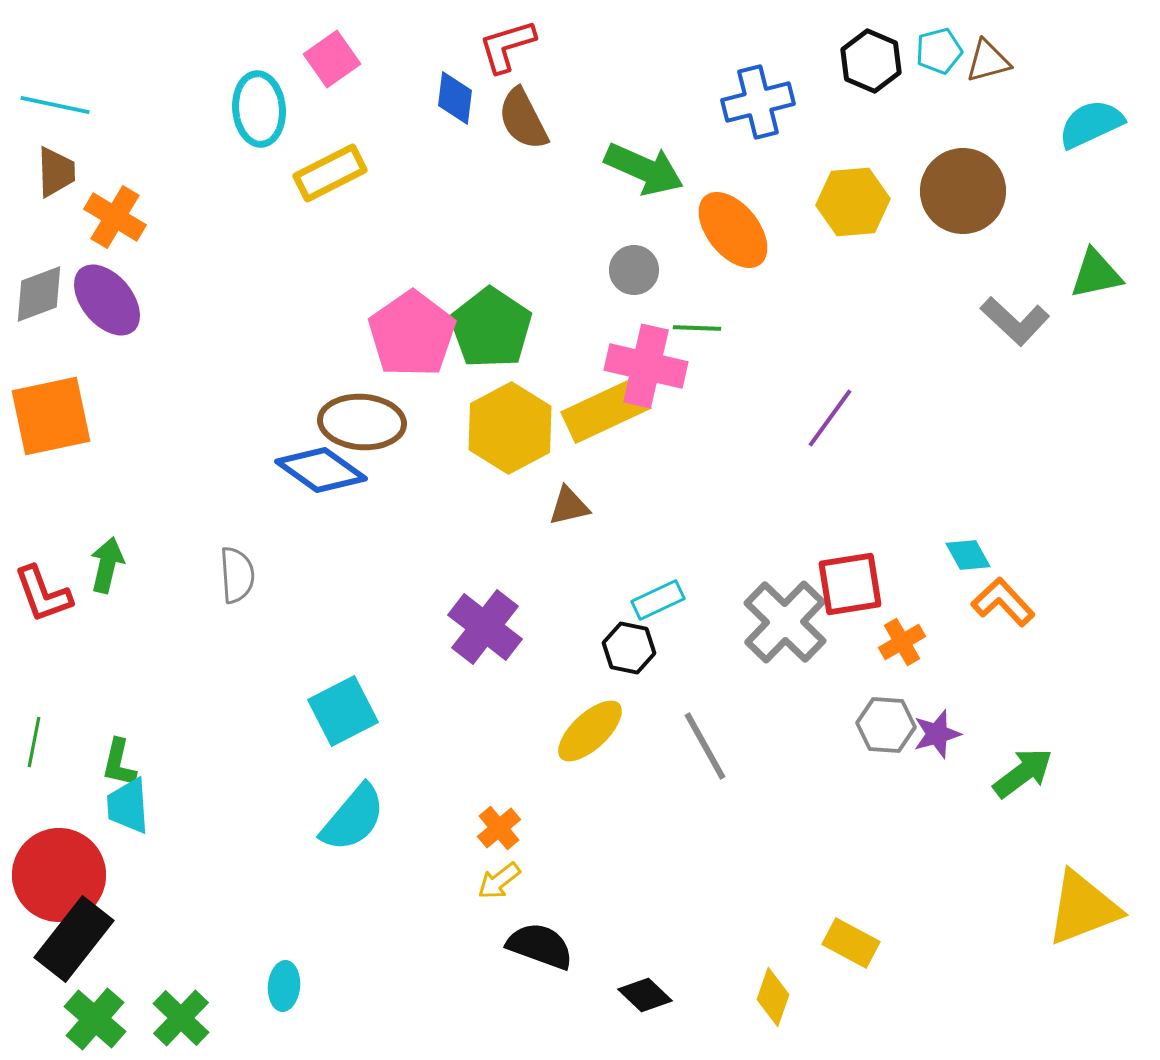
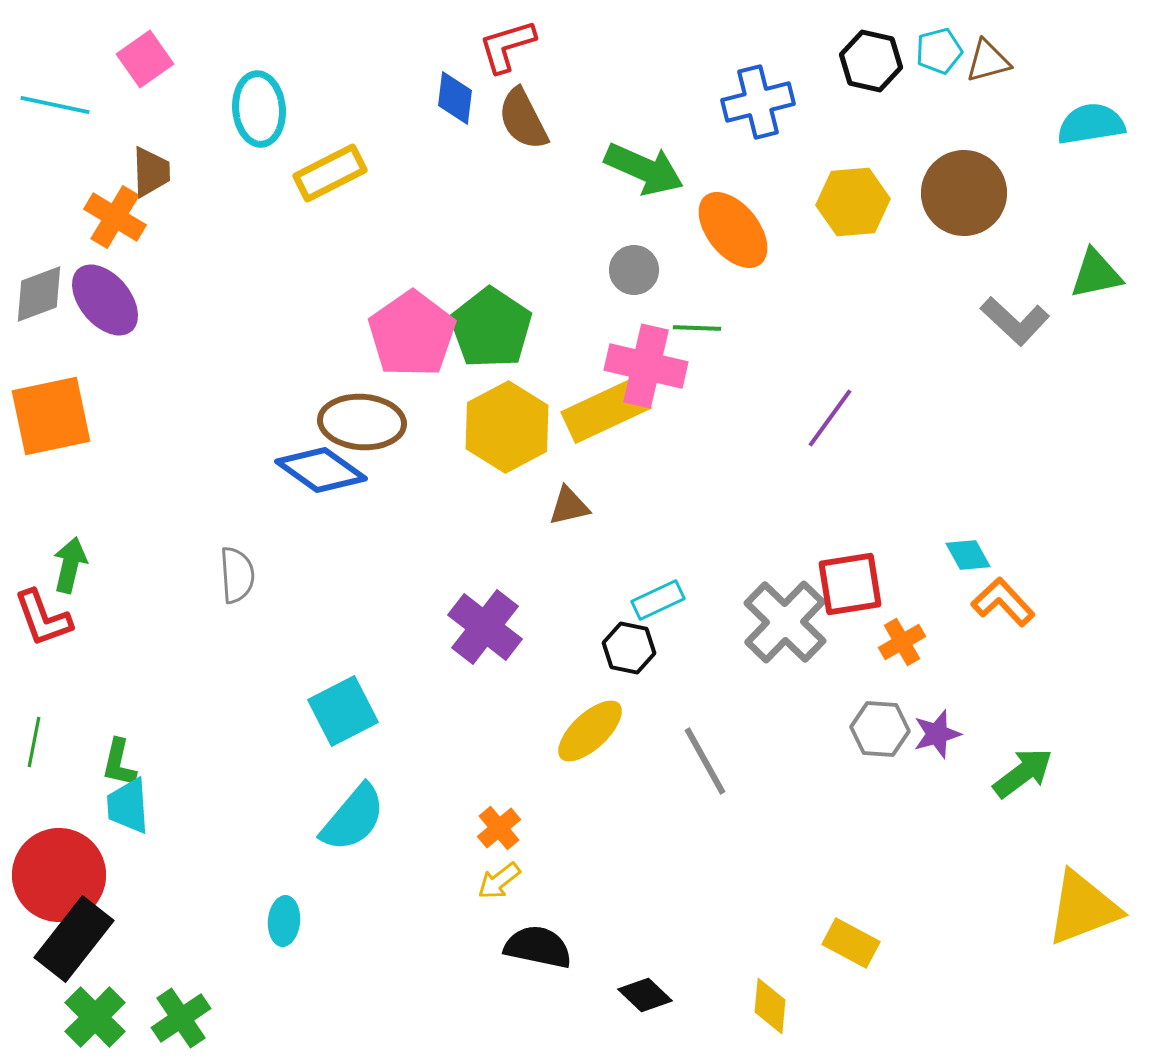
pink square at (332, 59): moved 187 px left
black hexagon at (871, 61): rotated 10 degrees counterclockwise
cyan semicircle at (1091, 124): rotated 16 degrees clockwise
brown trapezoid at (56, 172): moved 95 px right
brown circle at (963, 191): moved 1 px right, 2 px down
purple ellipse at (107, 300): moved 2 px left
yellow hexagon at (510, 428): moved 3 px left, 1 px up
green arrow at (107, 565): moved 37 px left
red L-shape at (43, 594): moved 24 px down
gray hexagon at (886, 725): moved 6 px left, 4 px down
gray line at (705, 746): moved 15 px down
black semicircle at (540, 946): moved 2 px left, 1 px down; rotated 8 degrees counterclockwise
cyan ellipse at (284, 986): moved 65 px up
yellow diamond at (773, 997): moved 3 px left, 9 px down; rotated 14 degrees counterclockwise
green cross at (181, 1018): rotated 12 degrees clockwise
green cross at (95, 1019): moved 2 px up; rotated 4 degrees clockwise
